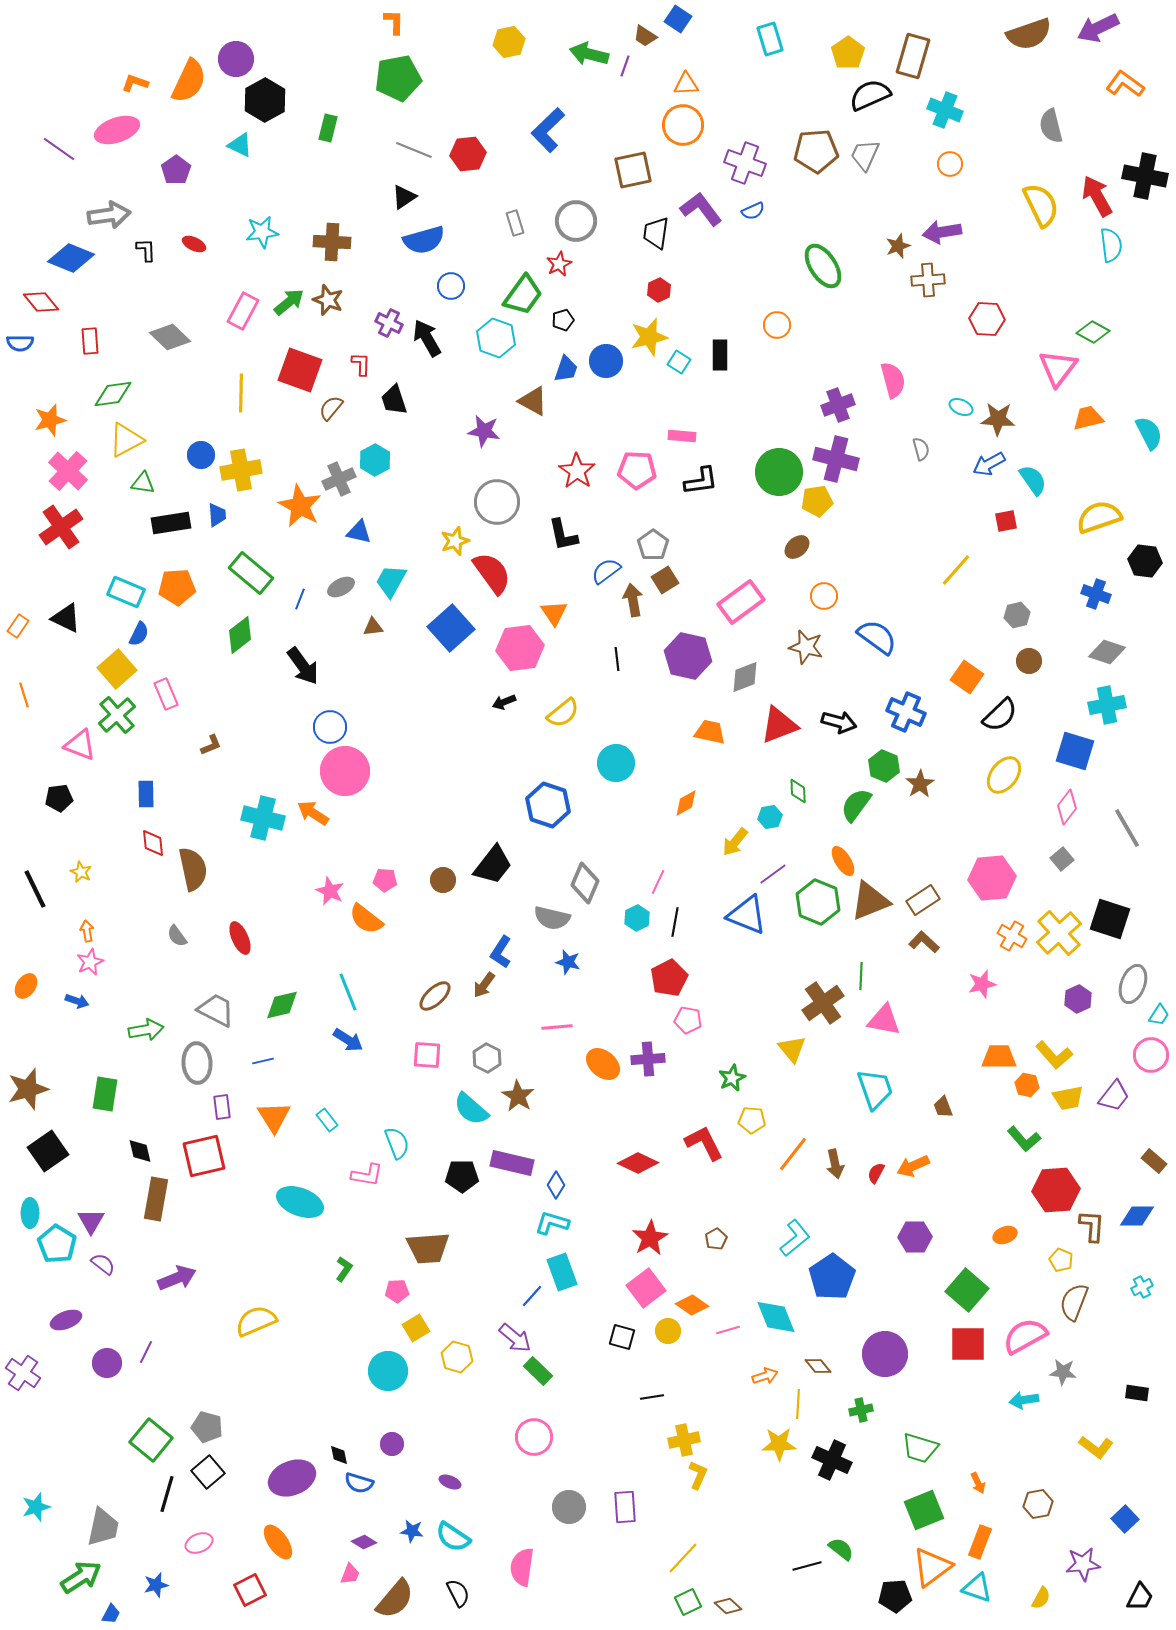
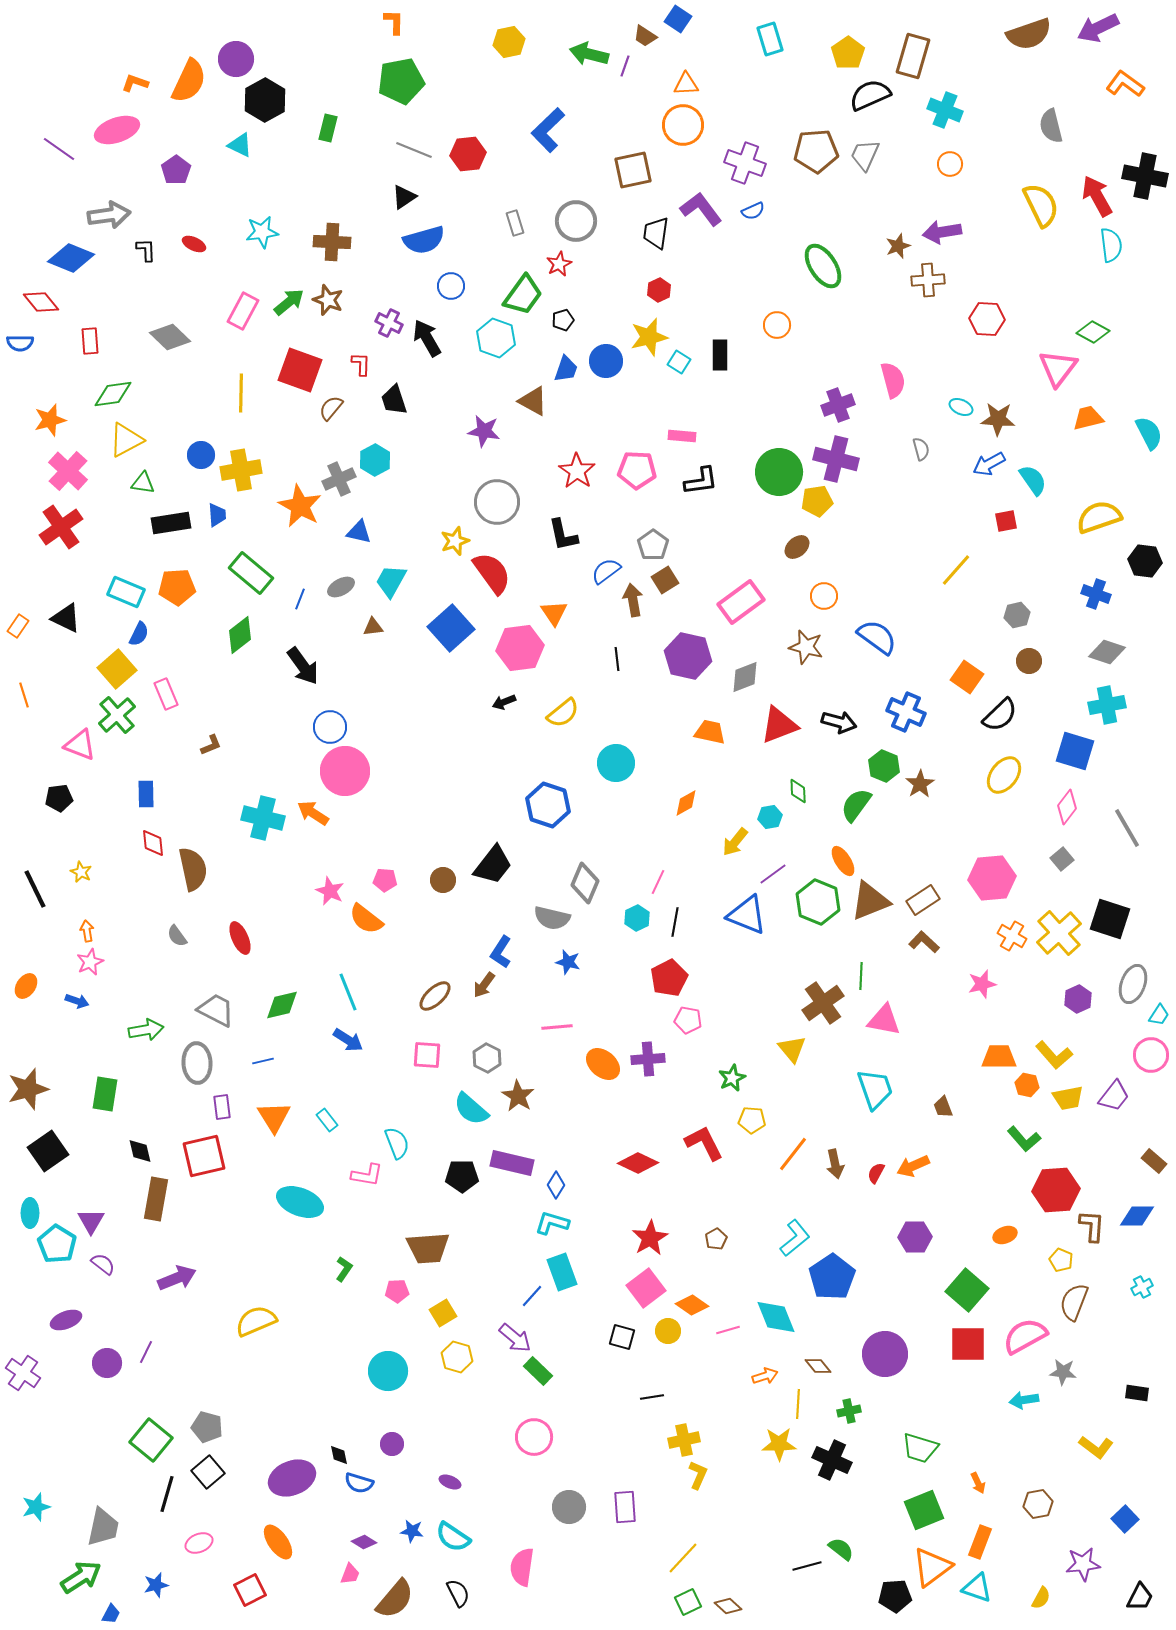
green pentagon at (398, 78): moved 3 px right, 3 px down
yellow square at (416, 1328): moved 27 px right, 15 px up
green cross at (861, 1410): moved 12 px left, 1 px down
